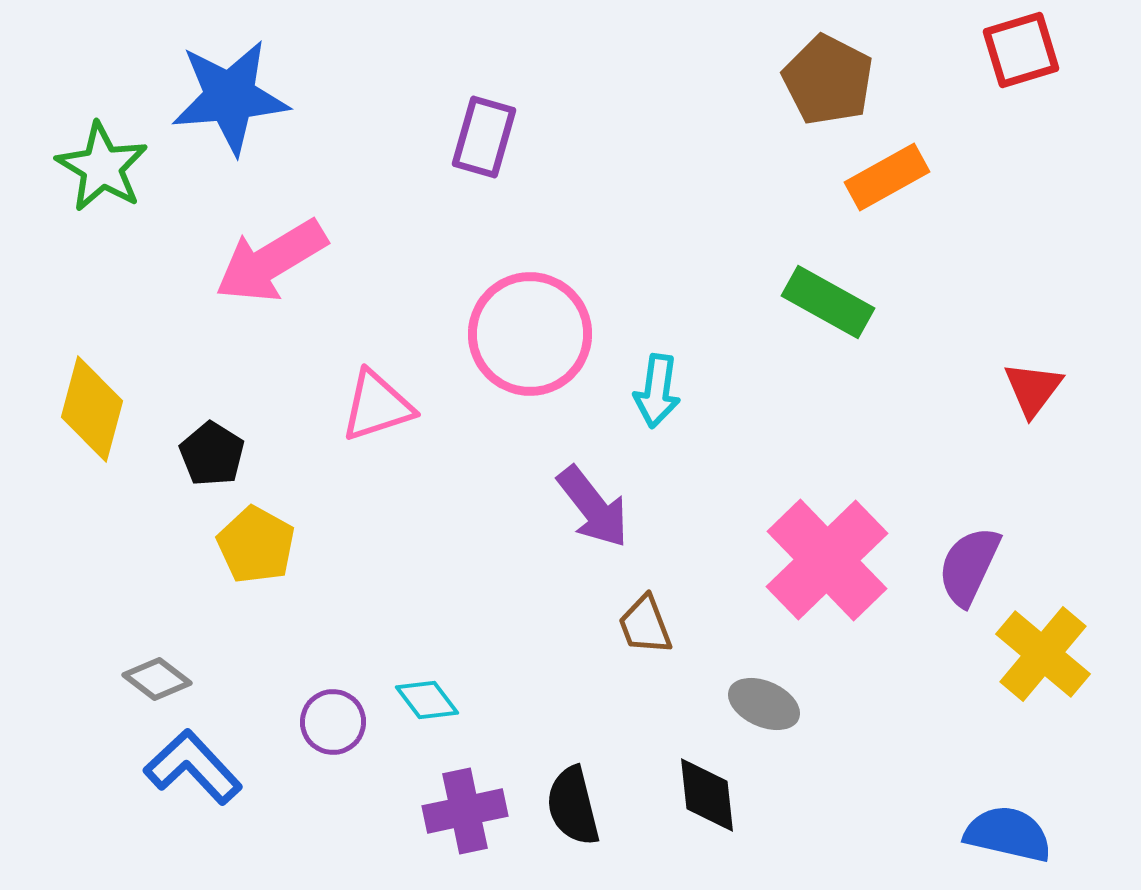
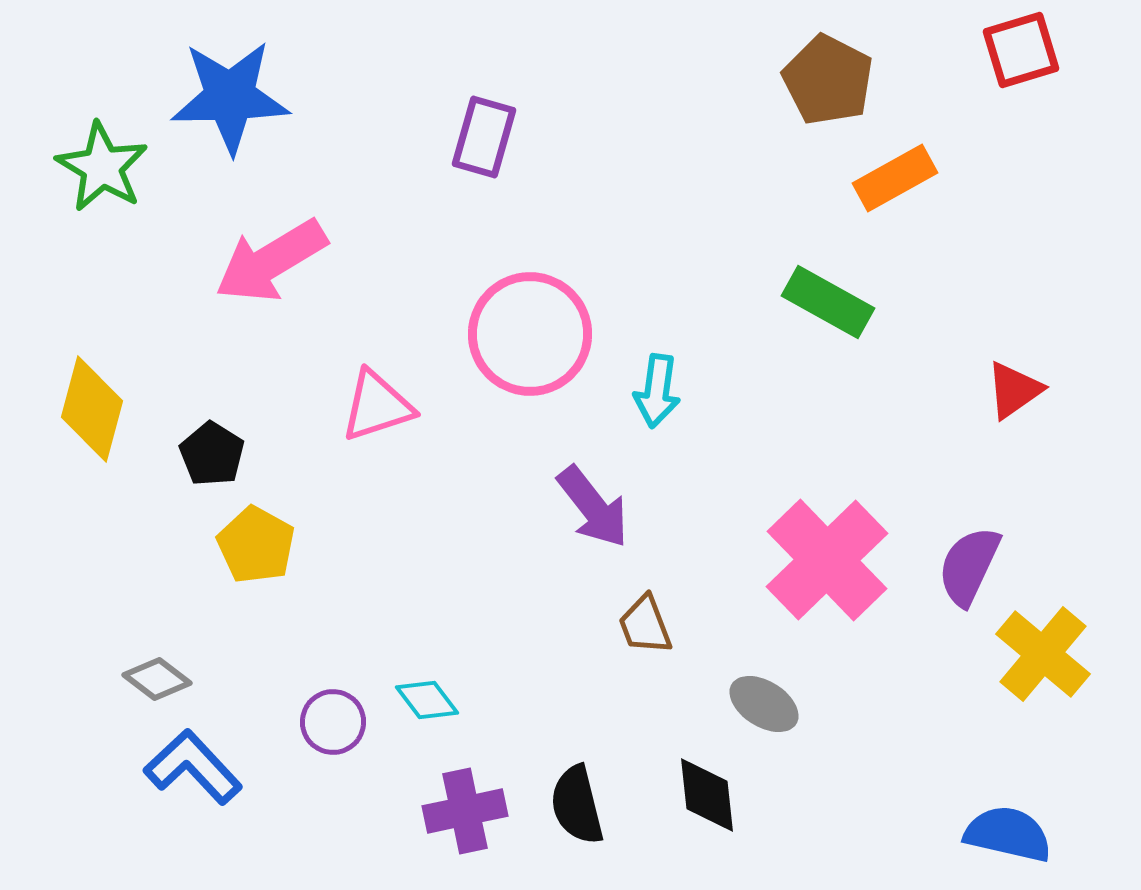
blue star: rotated 4 degrees clockwise
orange rectangle: moved 8 px right, 1 px down
red triangle: moved 19 px left, 1 px down; rotated 18 degrees clockwise
gray ellipse: rotated 8 degrees clockwise
black semicircle: moved 4 px right, 1 px up
